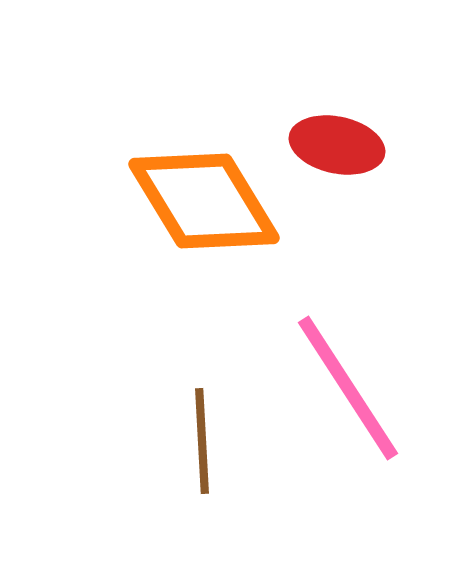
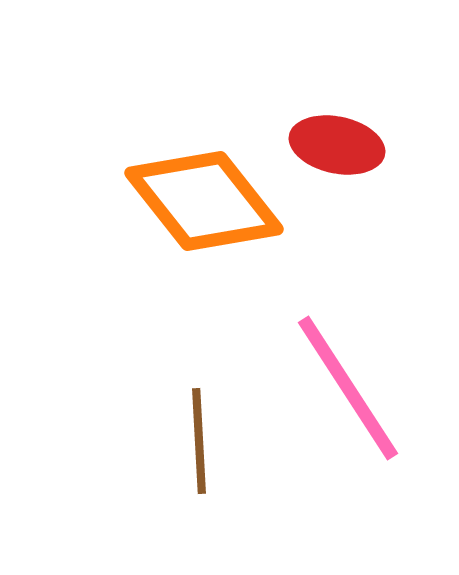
orange diamond: rotated 7 degrees counterclockwise
brown line: moved 3 px left
